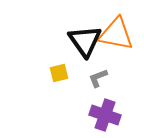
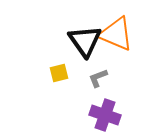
orange triangle: rotated 12 degrees clockwise
